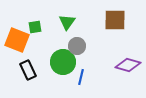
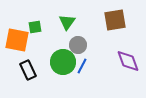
brown square: rotated 10 degrees counterclockwise
orange square: rotated 10 degrees counterclockwise
gray circle: moved 1 px right, 1 px up
purple diamond: moved 4 px up; rotated 55 degrees clockwise
blue line: moved 1 px right, 11 px up; rotated 14 degrees clockwise
